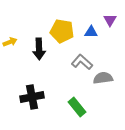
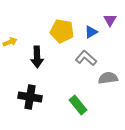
blue triangle: rotated 32 degrees counterclockwise
black arrow: moved 2 px left, 8 px down
gray L-shape: moved 4 px right, 4 px up
gray semicircle: moved 5 px right
black cross: moved 2 px left; rotated 20 degrees clockwise
green rectangle: moved 1 px right, 2 px up
